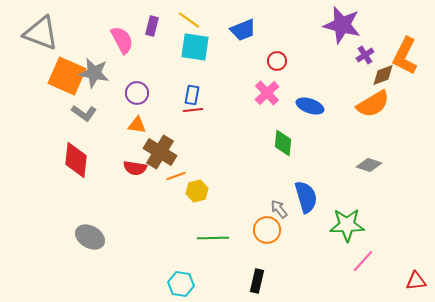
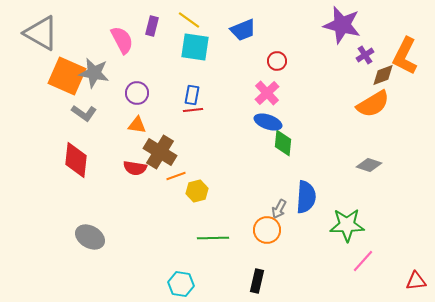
gray triangle: rotated 9 degrees clockwise
blue ellipse: moved 42 px left, 16 px down
blue semicircle: rotated 20 degrees clockwise
gray arrow: rotated 114 degrees counterclockwise
